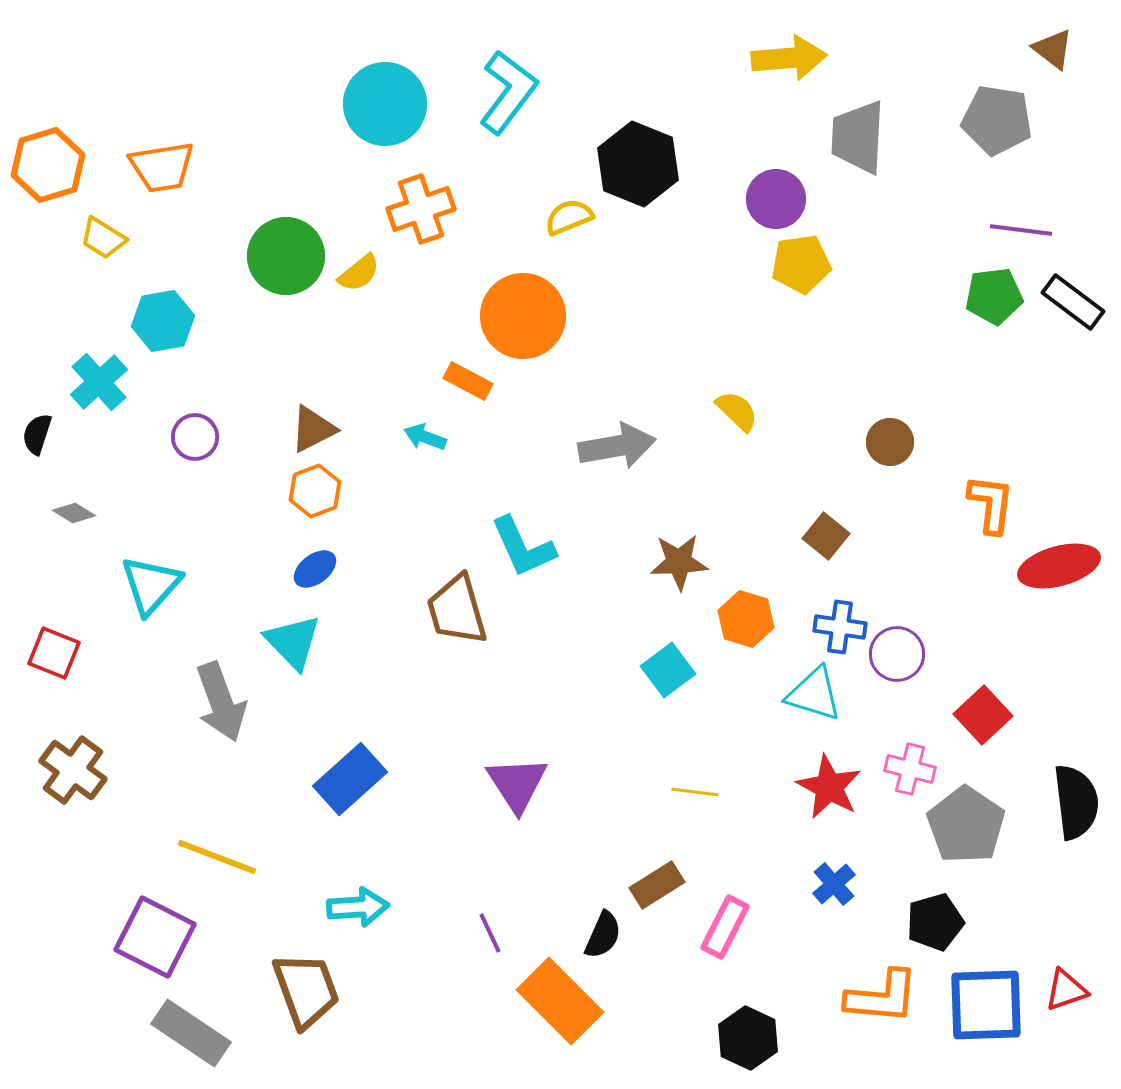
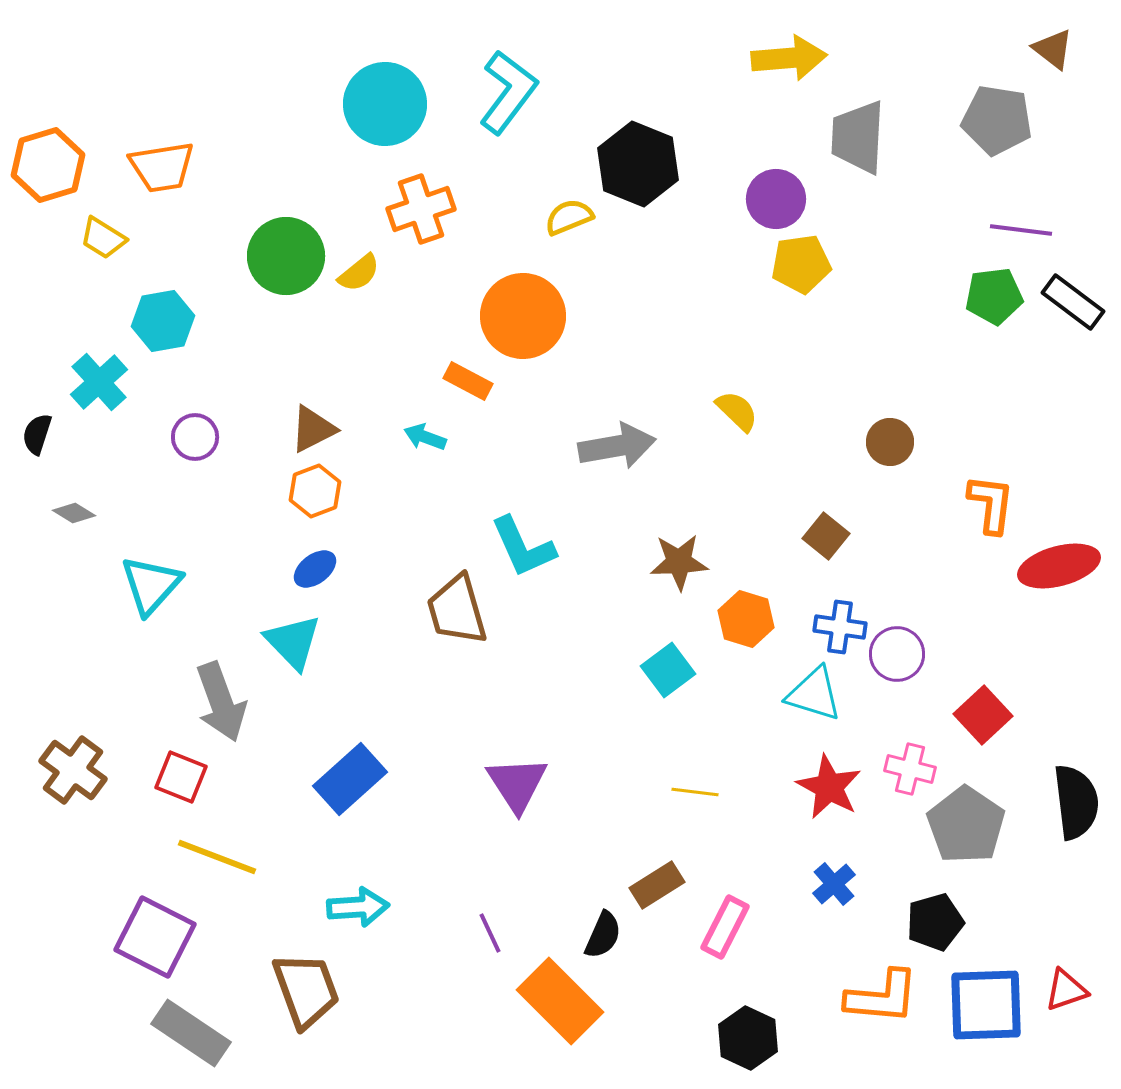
red square at (54, 653): moved 127 px right, 124 px down
